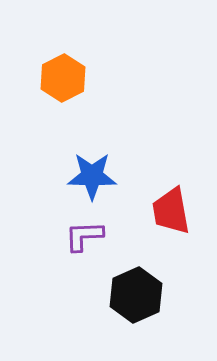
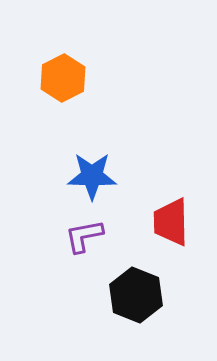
red trapezoid: moved 11 px down; rotated 9 degrees clockwise
purple L-shape: rotated 9 degrees counterclockwise
black hexagon: rotated 14 degrees counterclockwise
